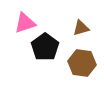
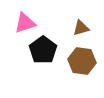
black pentagon: moved 2 px left, 3 px down
brown hexagon: moved 2 px up
